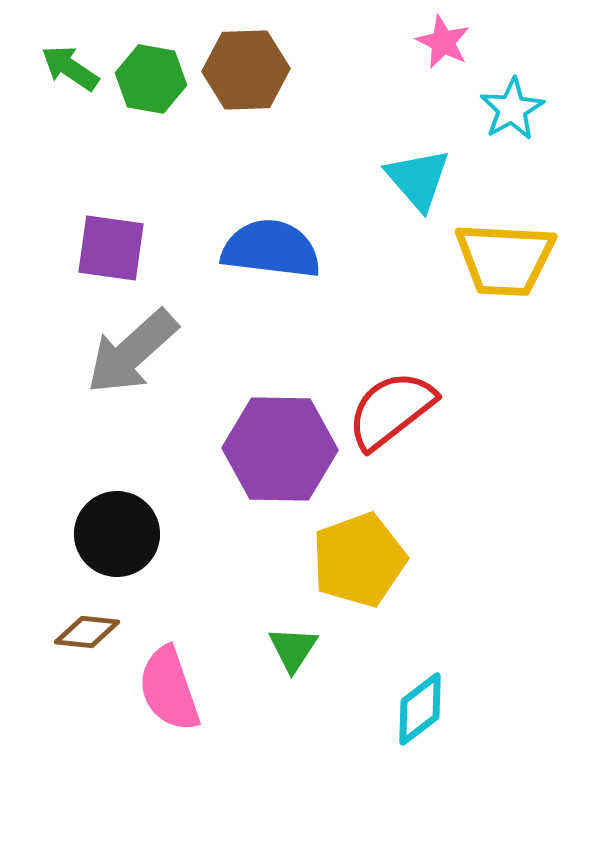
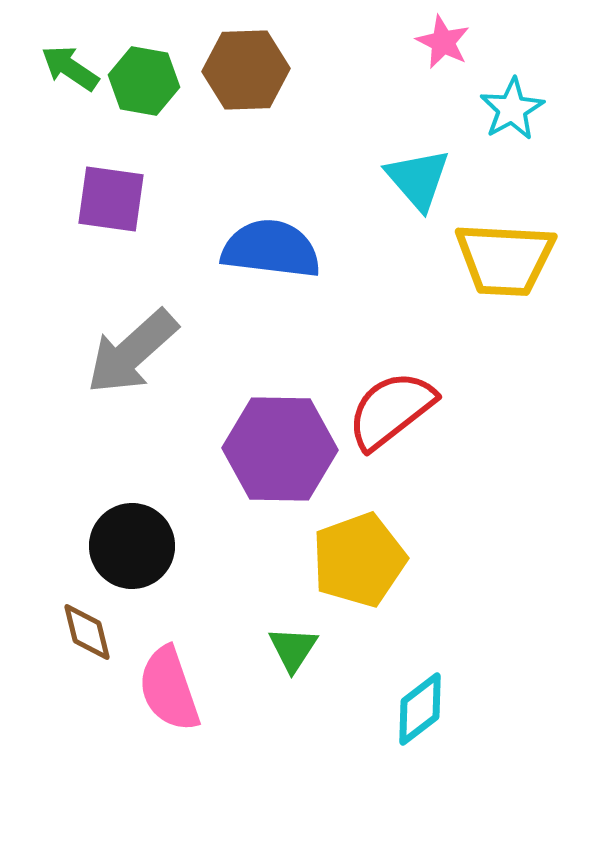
green hexagon: moved 7 px left, 2 px down
purple square: moved 49 px up
black circle: moved 15 px right, 12 px down
brown diamond: rotated 70 degrees clockwise
